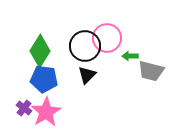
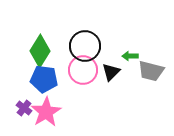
pink circle: moved 24 px left, 32 px down
black triangle: moved 24 px right, 3 px up
